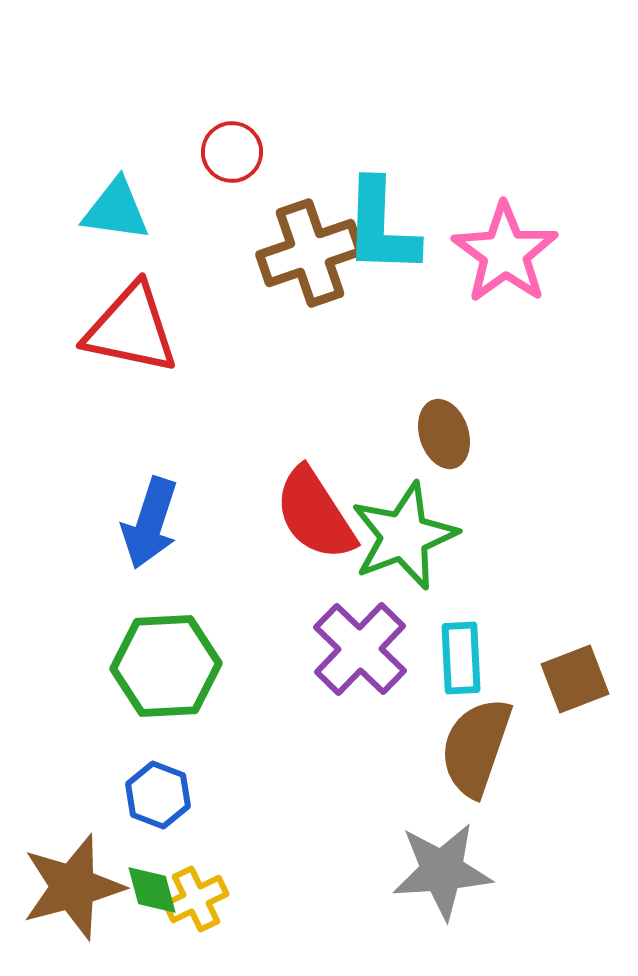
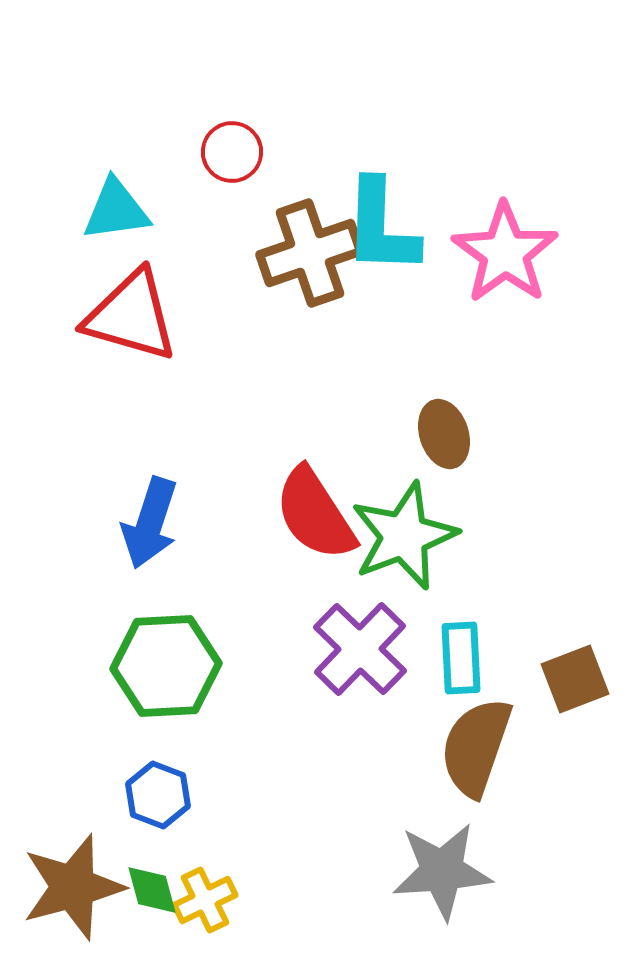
cyan triangle: rotated 16 degrees counterclockwise
red triangle: moved 13 px up; rotated 4 degrees clockwise
yellow cross: moved 9 px right, 1 px down
